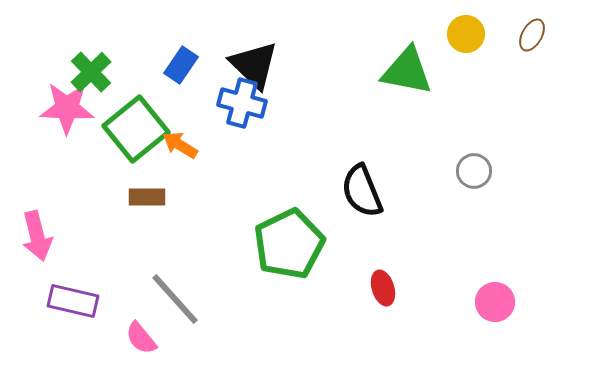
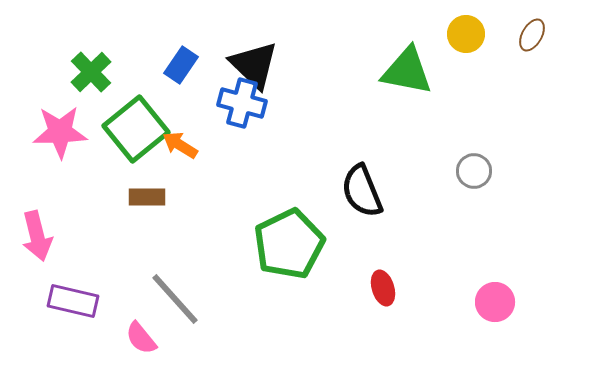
pink star: moved 7 px left, 24 px down; rotated 4 degrees counterclockwise
